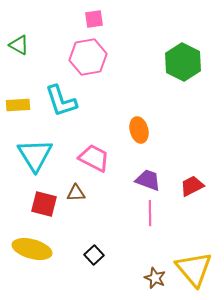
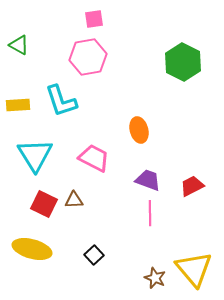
brown triangle: moved 2 px left, 7 px down
red square: rotated 12 degrees clockwise
